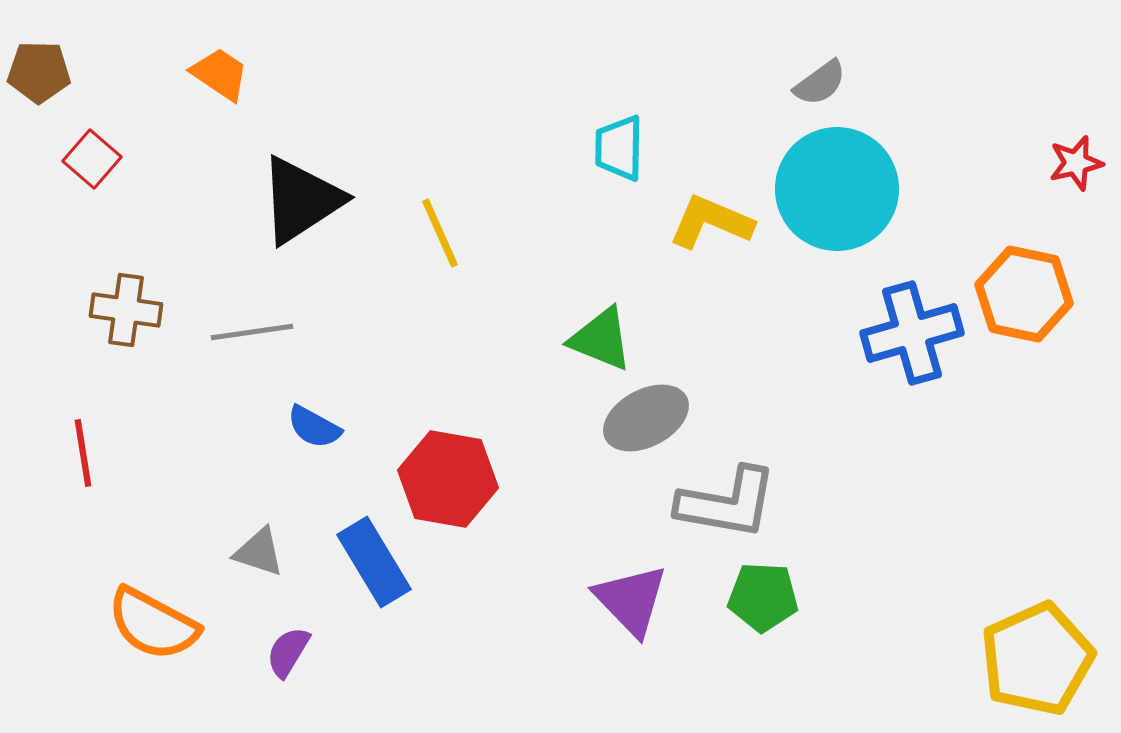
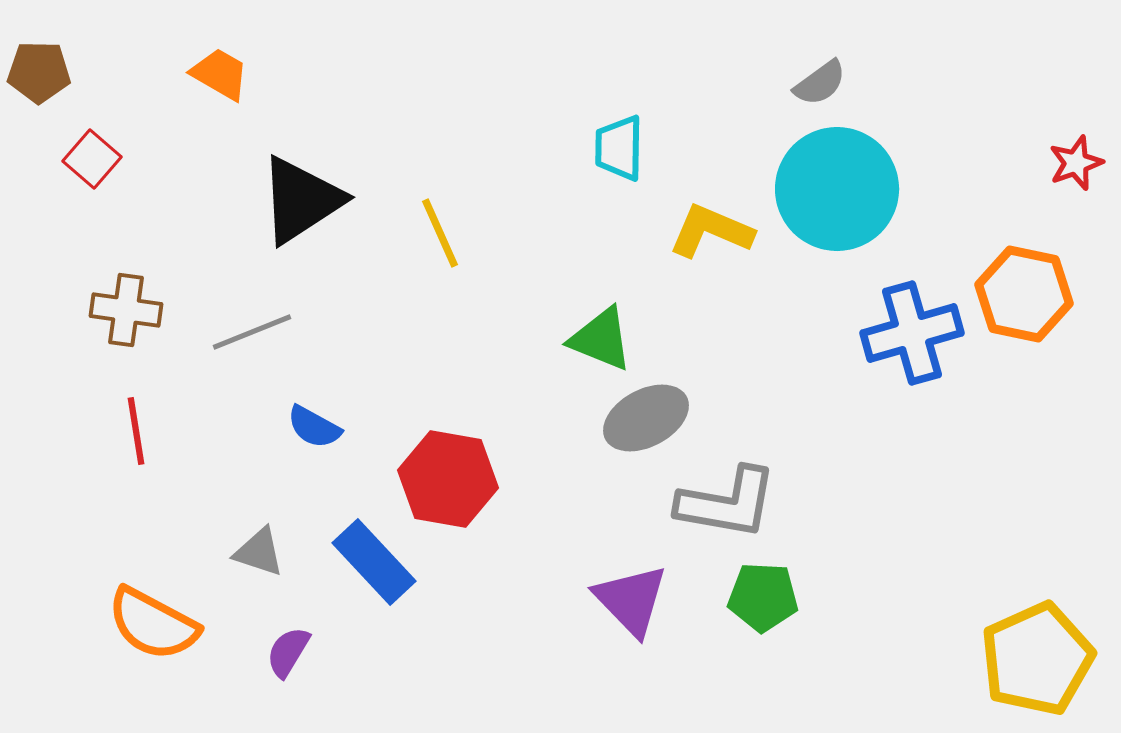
orange trapezoid: rotated 4 degrees counterclockwise
red star: rotated 6 degrees counterclockwise
yellow L-shape: moved 9 px down
gray line: rotated 14 degrees counterclockwise
red line: moved 53 px right, 22 px up
blue rectangle: rotated 12 degrees counterclockwise
